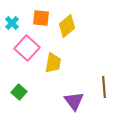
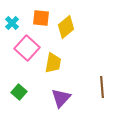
yellow diamond: moved 1 px left, 1 px down
brown line: moved 2 px left
purple triangle: moved 13 px left, 3 px up; rotated 20 degrees clockwise
